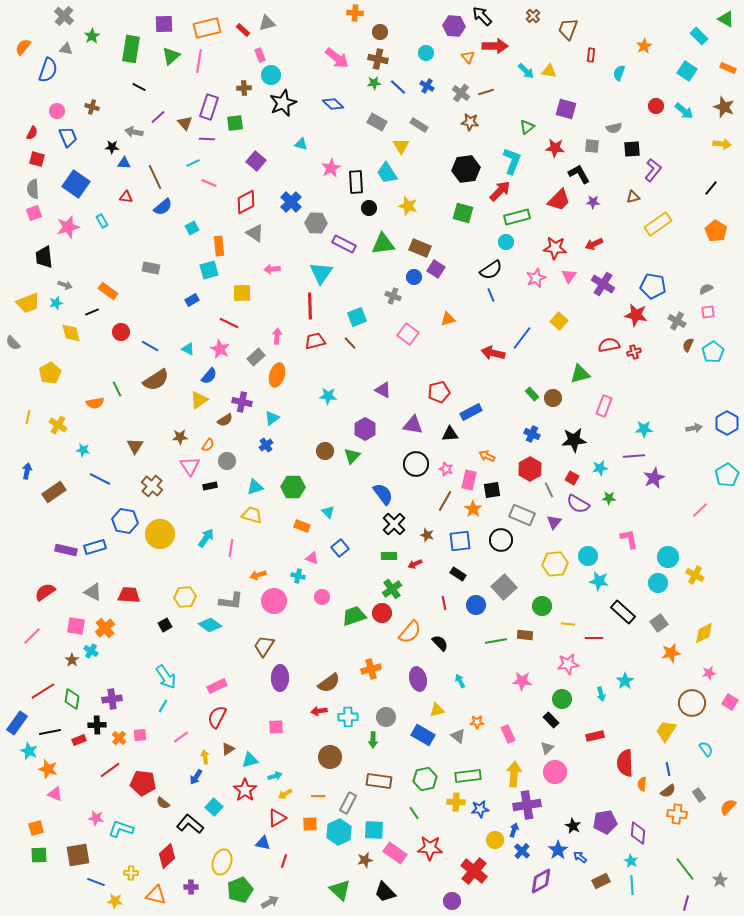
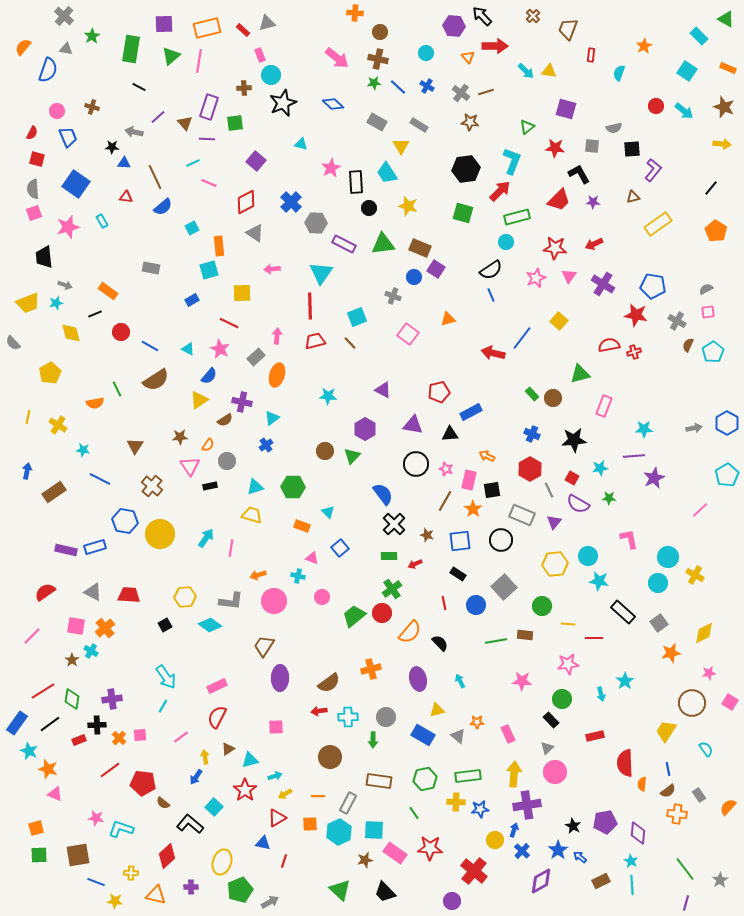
black line at (92, 312): moved 3 px right, 2 px down
green trapezoid at (354, 616): rotated 20 degrees counterclockwise
black line at (50, 732): moved 8 px up; rotated 25 degrees counterclockwise
